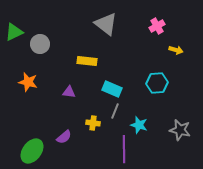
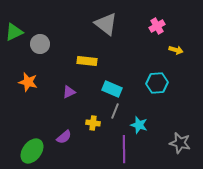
purple triangle: rotated 32 degrees counterclockwise
gray star: moved 13 px down
